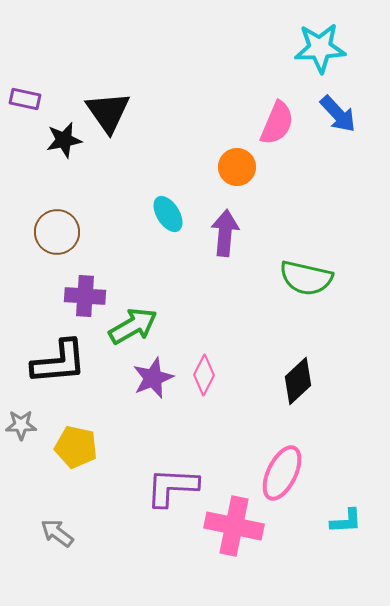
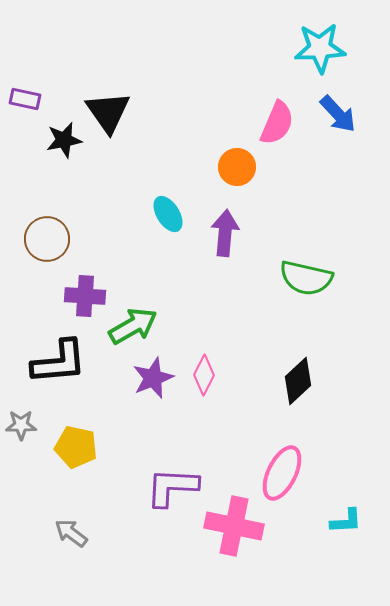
brown circle: moved 10 px left, 7 px down
gray arrow: moved 14 px right
